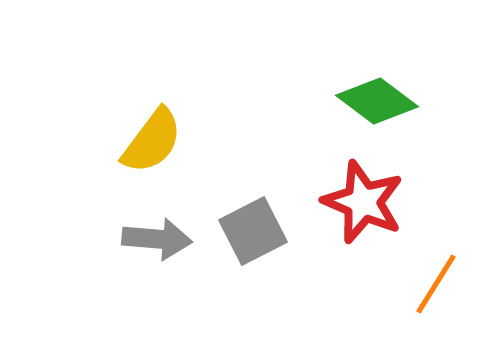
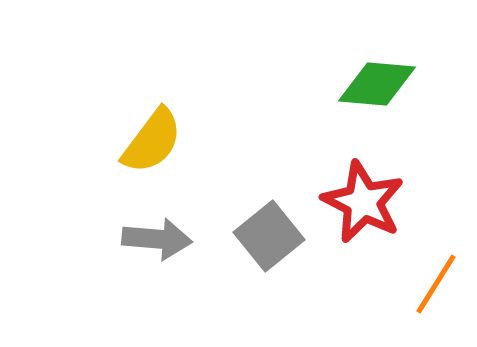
green diamond: moved 17 px up; rotated 32 degrees counterclockwise
red star: rotated 4 degrees clockwise
gray square: moved 16 px right, 5 px down; rotated 12 degrees counterclockwise
